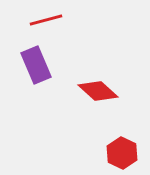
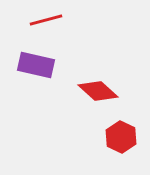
purple rectangle: rotated 54 degrees counterclockwise
red hexagon: moved 1 px left, 16 px up
